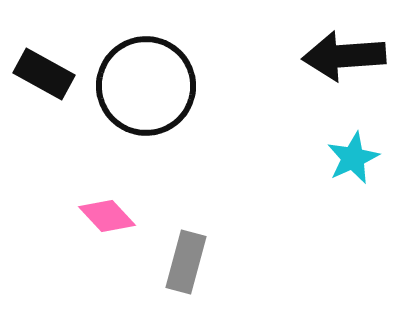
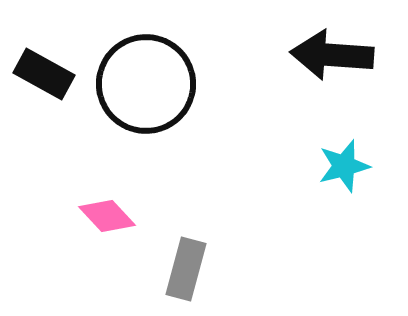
black arrow: moved 12 px left, 1 px up; rotated 8 degrees clockwise
black circle: moved 2 px up
cyan star: moved 9 px left, 8 px down; rotated 10 degrees clockwise
gray rectangle: moved 7 px down
